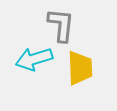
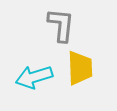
cyan arrow: moved 18 px down
